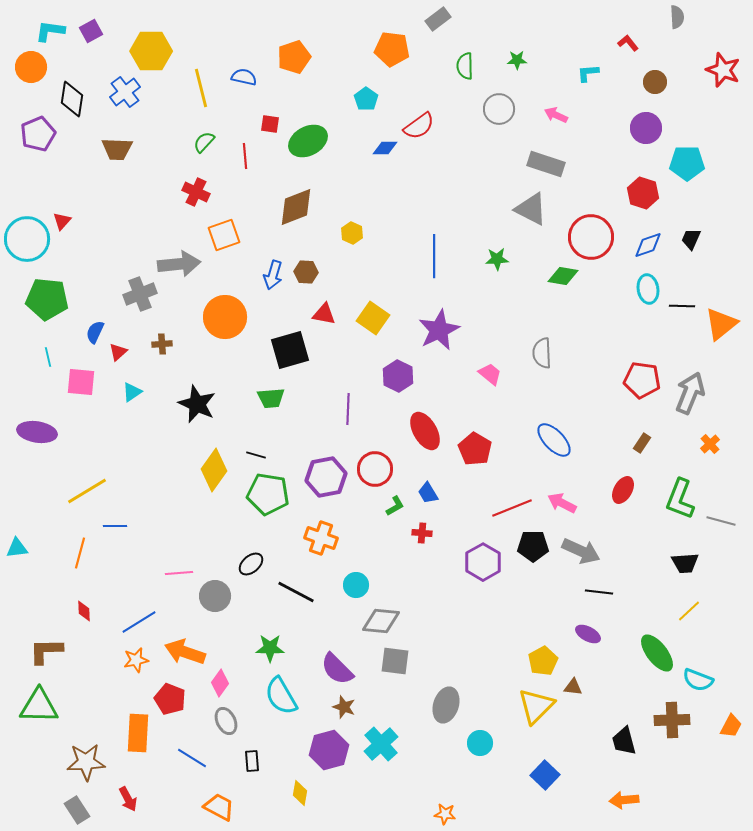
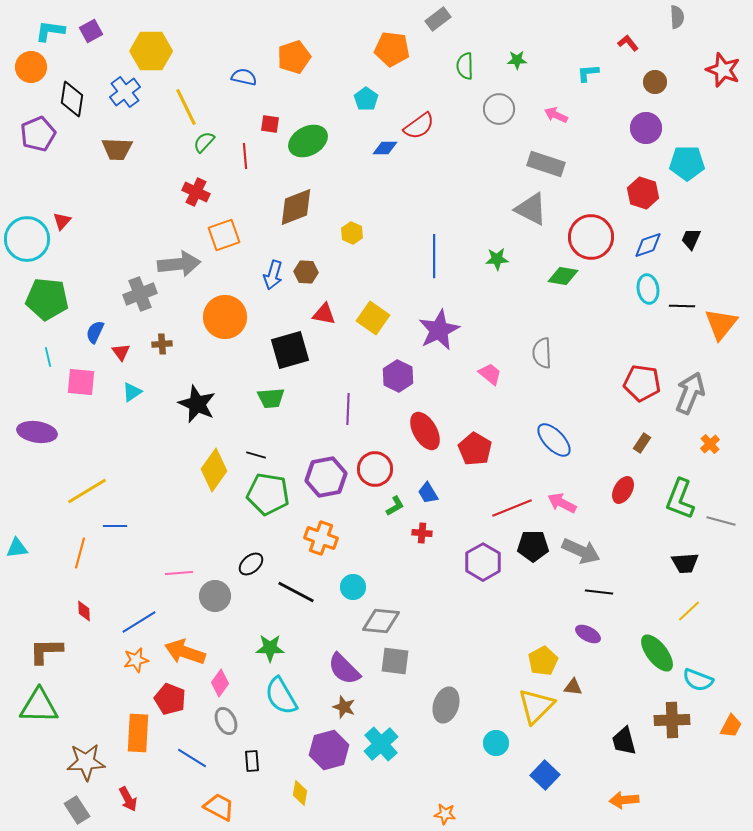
yellow line at (201, 88): moved 15 px left, 19 px down; rotated 12 degrees counterclockwise
orange triangle at (721, 324): rotated 12 degrees counterclockwise
red triangle at (118, 352): moved 3 px right; rotated 24 degrees counterclockwise
red pentagon at (642, 380): moved 3 px down
cyan circle at (356, 585): moved 3 px left, 2 px down
purple semicircle at (337, 669): moved 7 px right
cyan circle at (480, 743): moved 16 px right
